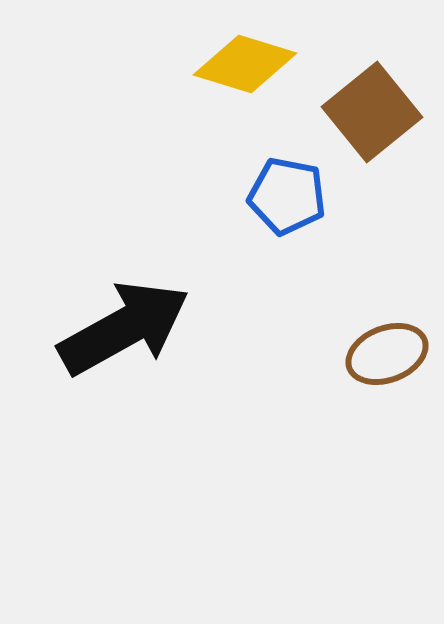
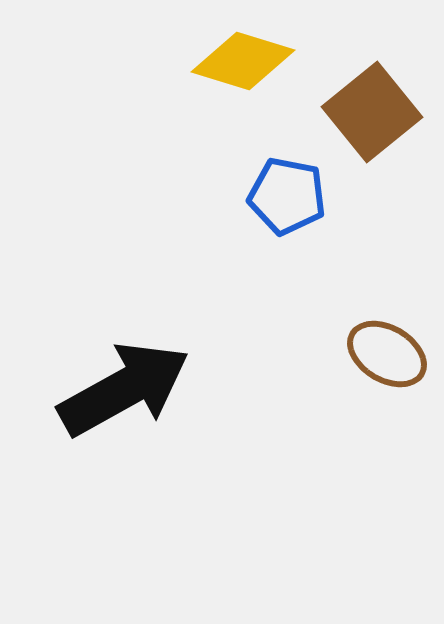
yellow diamond: moved 2 px left, 3 px up
black arrow: moved 61 px down
brown ellipse: rotated 52 degrees clockwise
